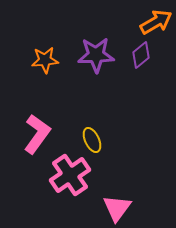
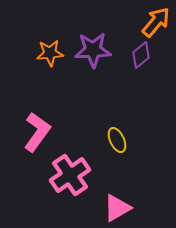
orange arrow: rotated 20 degrees counterclockwise
purple star: moved 3 px left, 5 px up
orange star: moved 5 px right, 7 px up
pink L-shape: moved 2 px up
yellow ellipse: moved 25 px right
pink triangle: rotated 24 degrees clockwise
